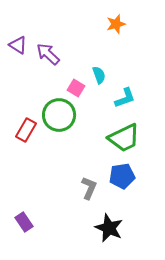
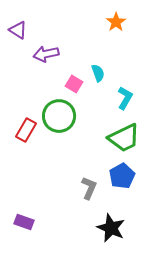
orange star: moved 2 px up; rotated 18 degrees counterclockwise
purple triangle: moved 15 px up
purple arrow: moved 2 px left; rotated 55 degrees counterclockwise
cyan semicircle: moved 1 px left, 2 px up
pink square: moved 2 px left, 4 px up
cyan L-shape: rotated 40 degrees counterclockwise
green circle: moved 1 px down
blue pentagon: rotated 20 degrees counterclockwise
purple rectangle: rotated 36 degrees counterclockwise
black star: moved 2 px right
